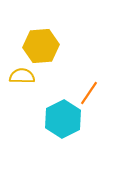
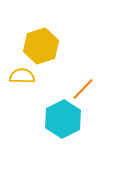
yellow hexagon: rotated 12 degrees counterclockwise
orange line: moved 6 px left, 4 px up; rotated 10 degrees clockwise
